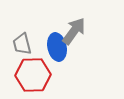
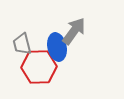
red hexagon: moved 6 px right, 8 px up
